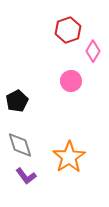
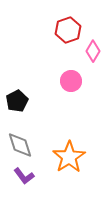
purple L-shape: moved 2 px left
